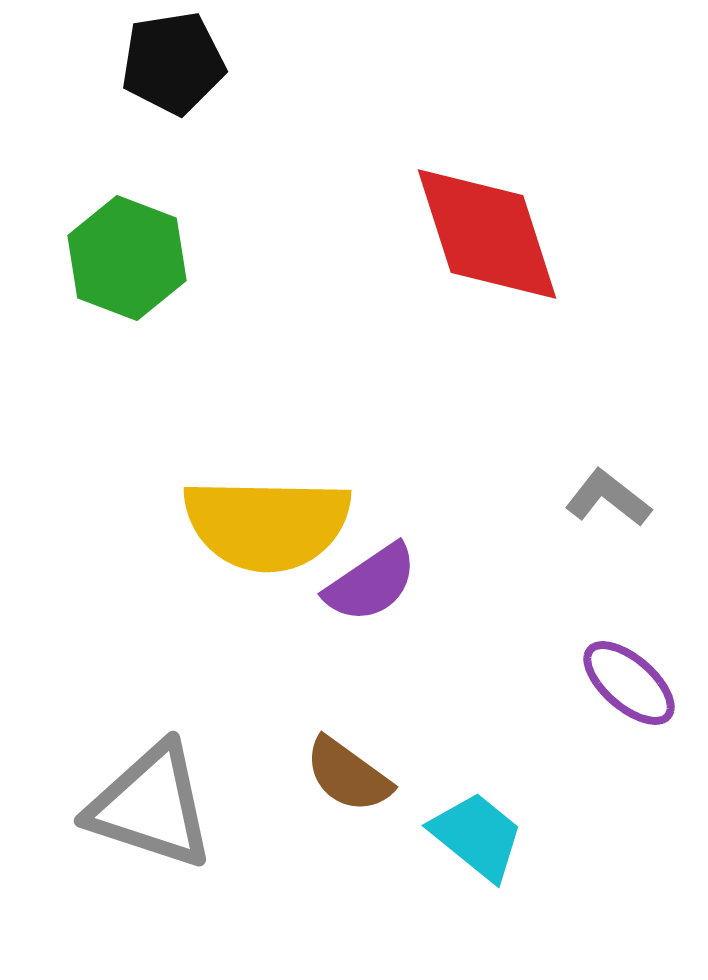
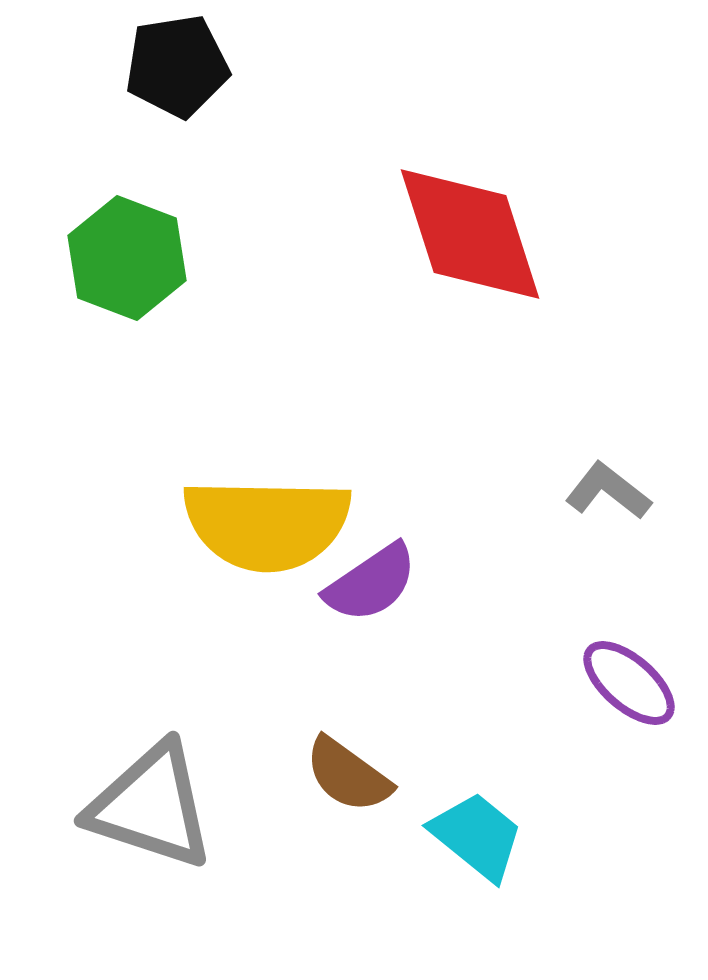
black pentagon: moved 4 px right, 3 px down
red diamond: moved 17 px left
gray L-shape: moved 7 px up
